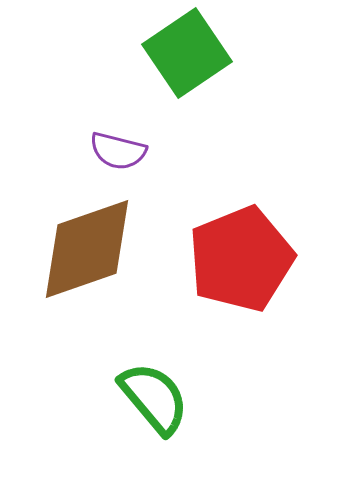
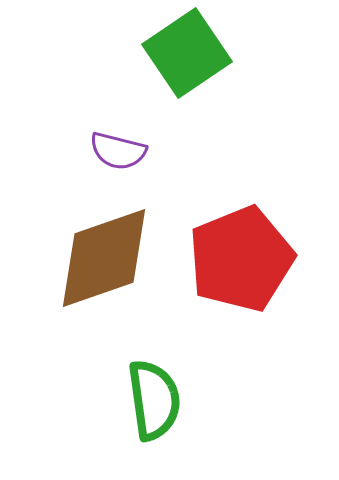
brown diamond: moved 17 px right, 9 px down
green semicircle: moved 2 px down; rotated 32 degrees clockwise
